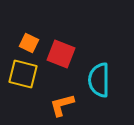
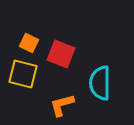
cyan semicircle: moved 1 px right, 3 px down
